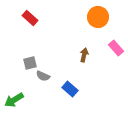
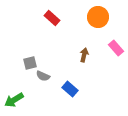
red rectangle: moved 22 px right
